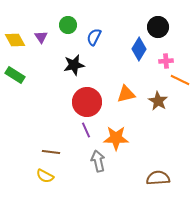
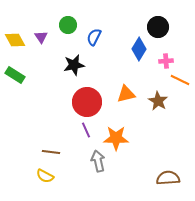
brown semicircle: moved 10 px right
